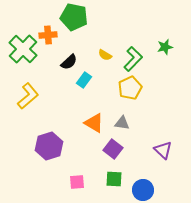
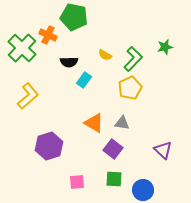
orange cross: rotated 30 degrees clockwise
green cross: moved 1 px left, 1 px up
black semicircle: rotated 42 degrees clockwise
